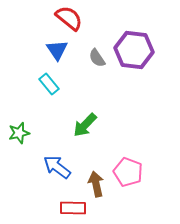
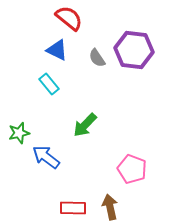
blue triangle: rotated 30 degrees counterclockwise
blue arrow: moved 11 px left, 10 px up
pink pentagon: moved 4 px right, 3 px up
brown arrow: moved 14 px right, 23 px down
